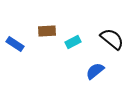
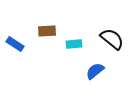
cyan rectangle: moved 1 px right, 2 px down; rotated 21 degrees clockwise
